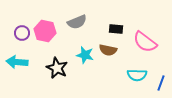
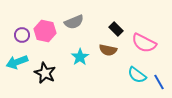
gray semicircle: moved 3 px left
black rectangle: rotated 40 degrees clockwise
purple circle: moved 2 px down
pink semicircle: moved 1 px left, 1 px down; rotated 10 degrees counterclockwise
cyan star: moved 5 px left, 2 px down; rotated 24 degrees clockwise
cyan arrow: rotated 25 degrees counterclockwise
black star: moved 12 px left, 5 px down
cyan semicircle: rotated 36 degrees clockwise
blue line: moved 2 px left, 1 px up; rotated 49 degrees counterclockwise
